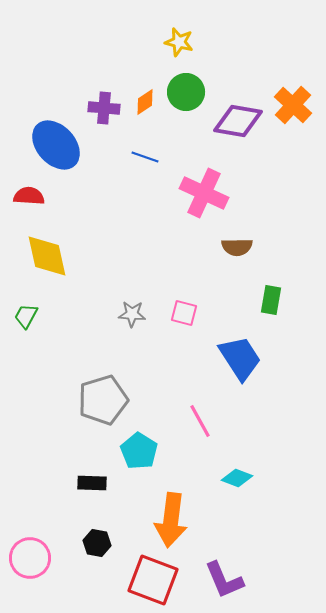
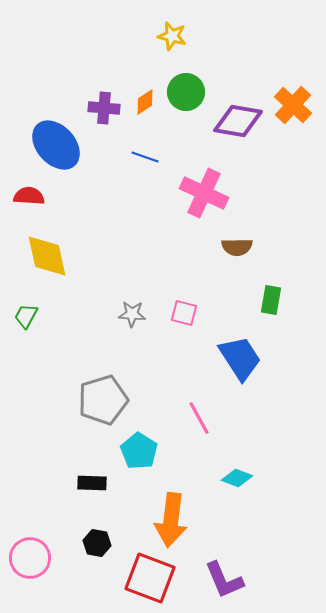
yellow star: moved 7 px left, 6 px up
pink line: moved 1 px left, 3 px up
red square: moved 3 px left, 2 px up
